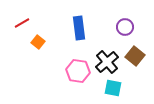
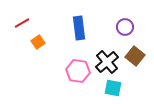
orange square: rotated 16 degrees clockwise
